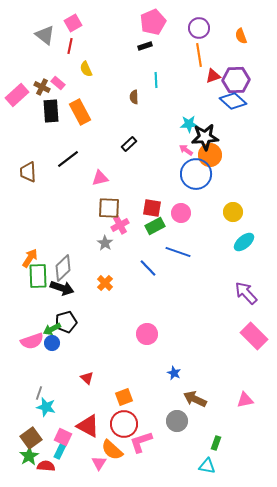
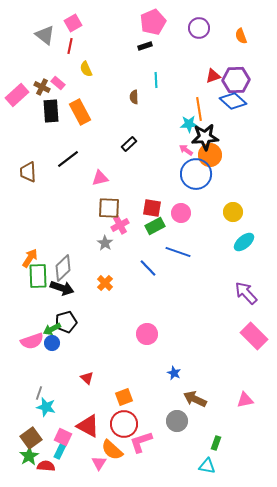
orange line at (199, 55): moved 54 px down
